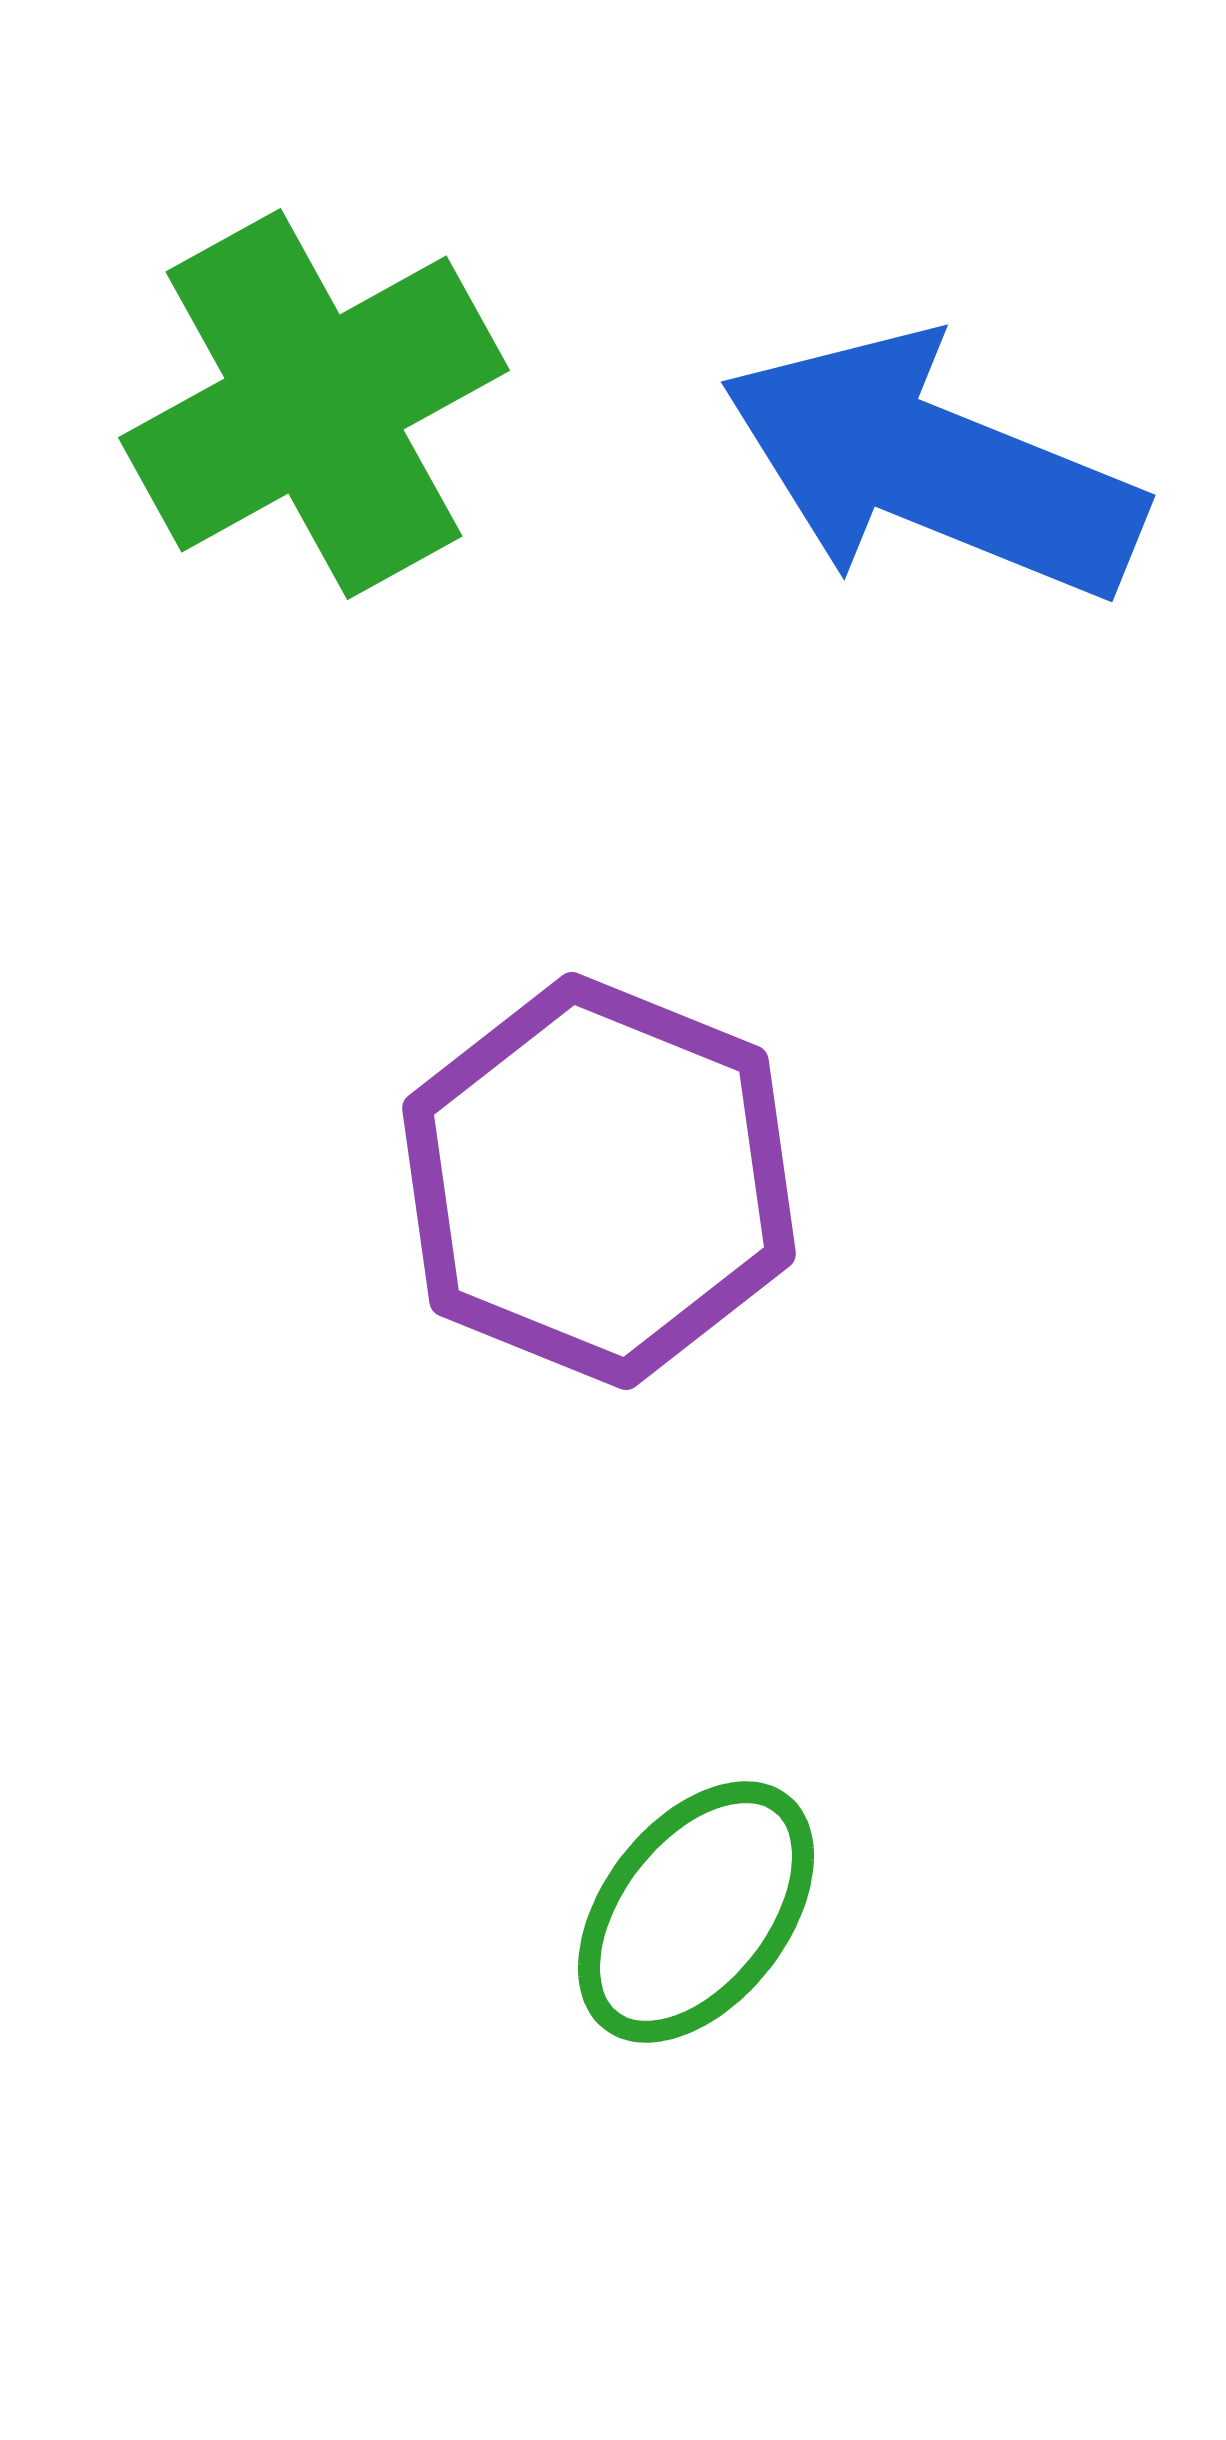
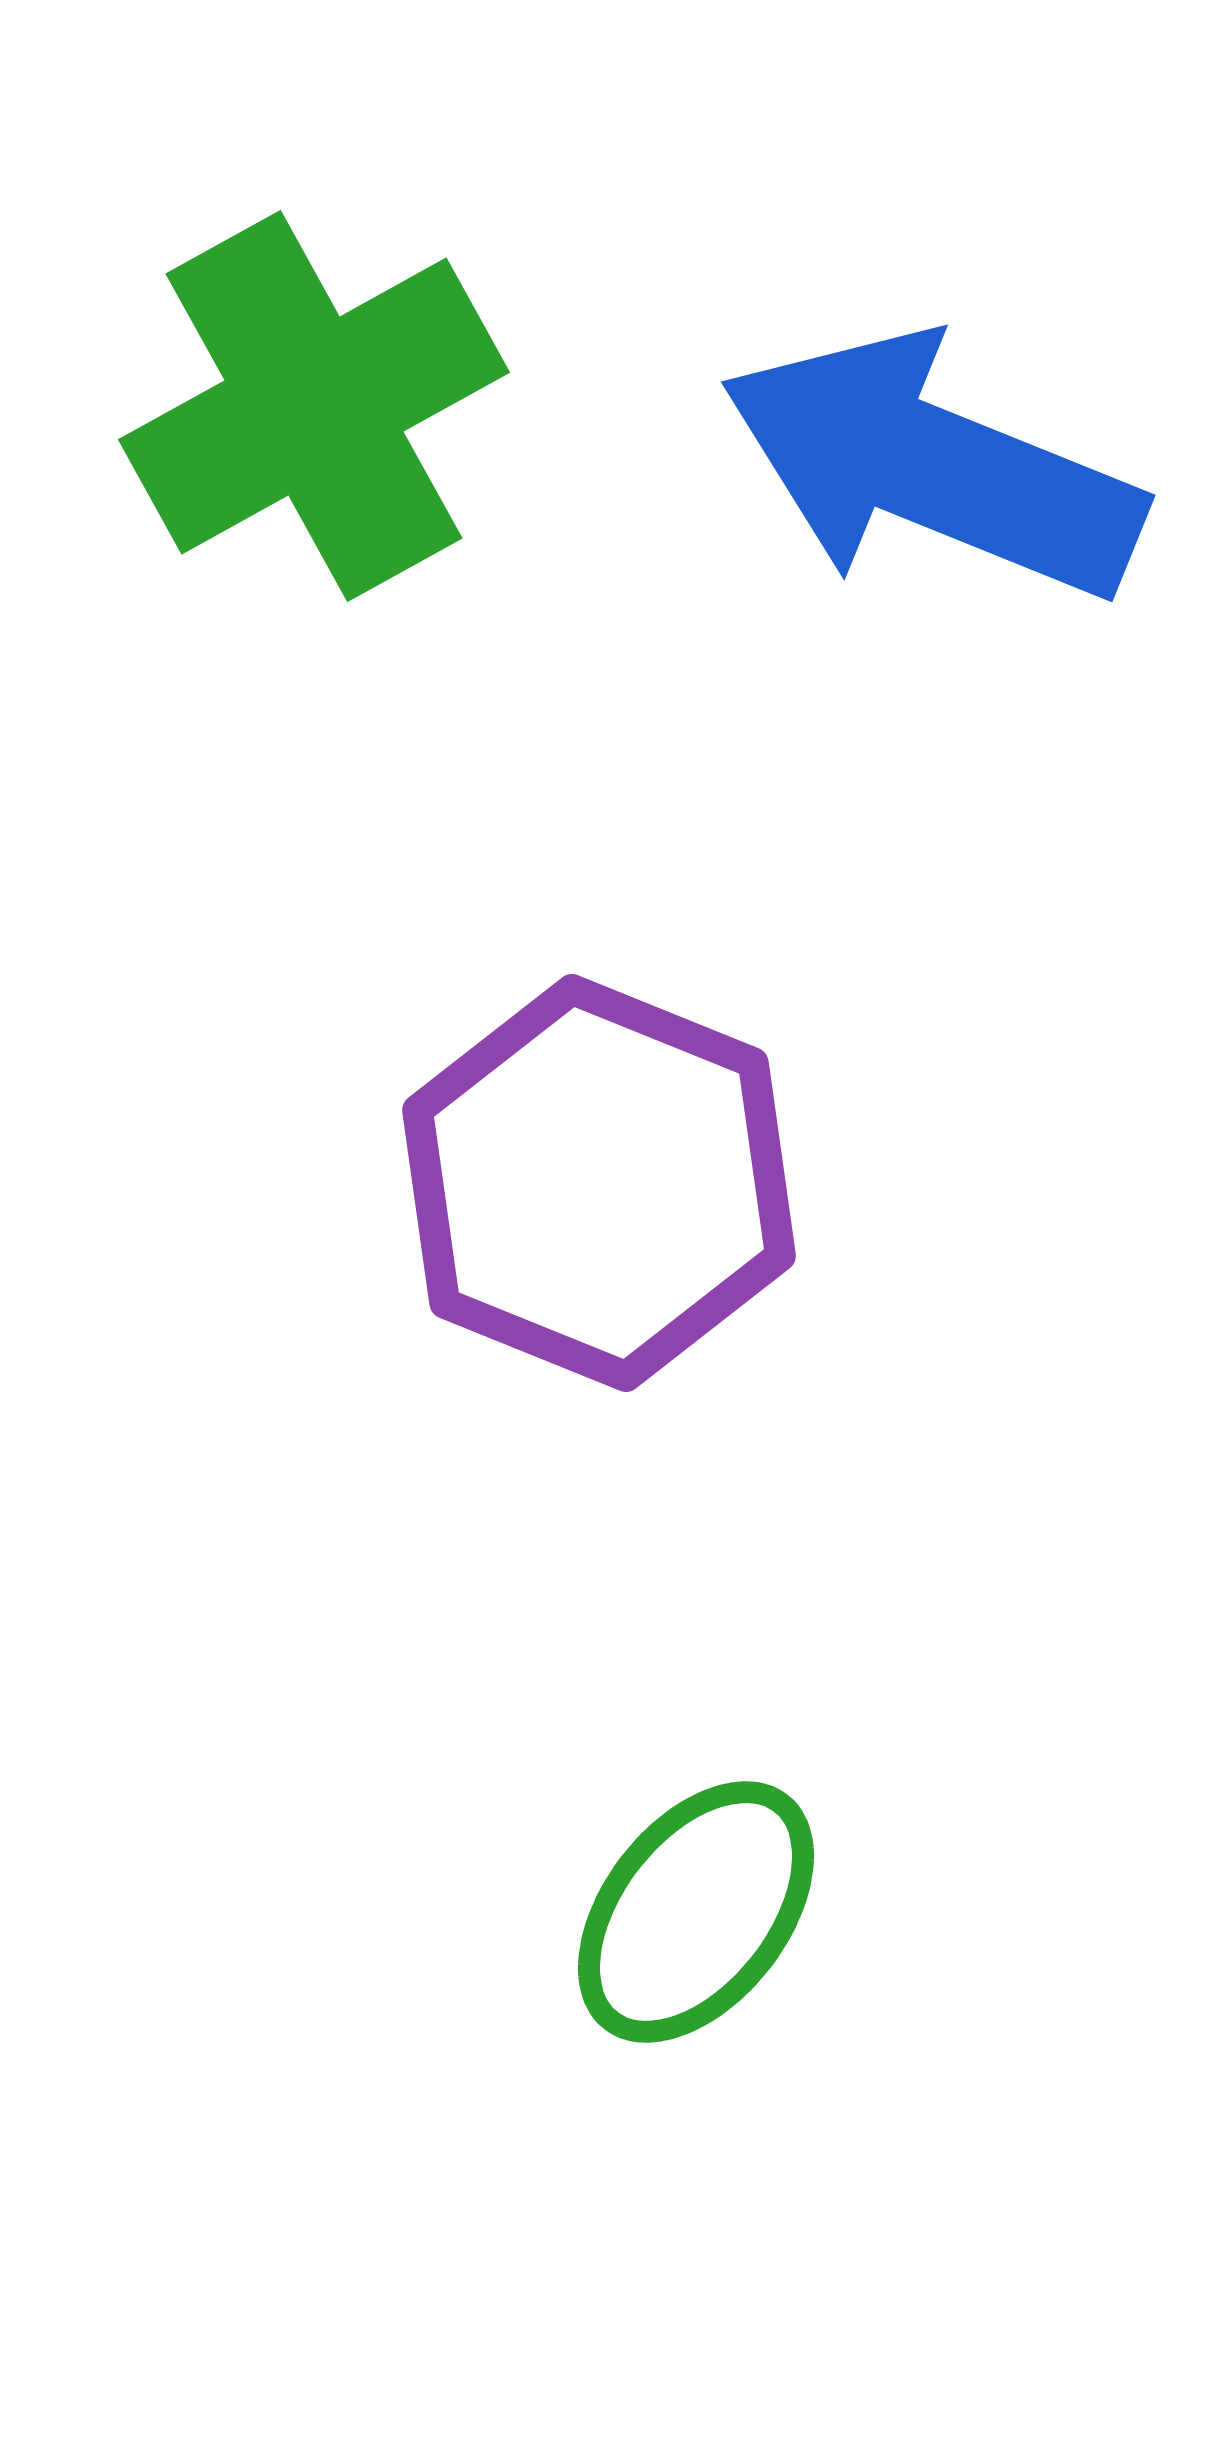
green cross: moved 2 px down
purple hexagon: moved 2 px down
